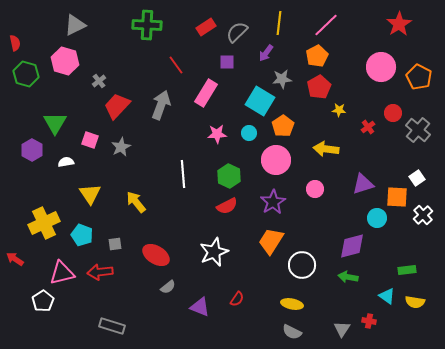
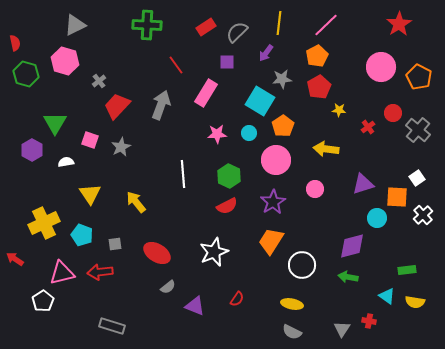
red ellipse at (156, 255): moved 1 px right, 2 px up
purple triangle at (200, 307): moved 5 px left, 1 px up
